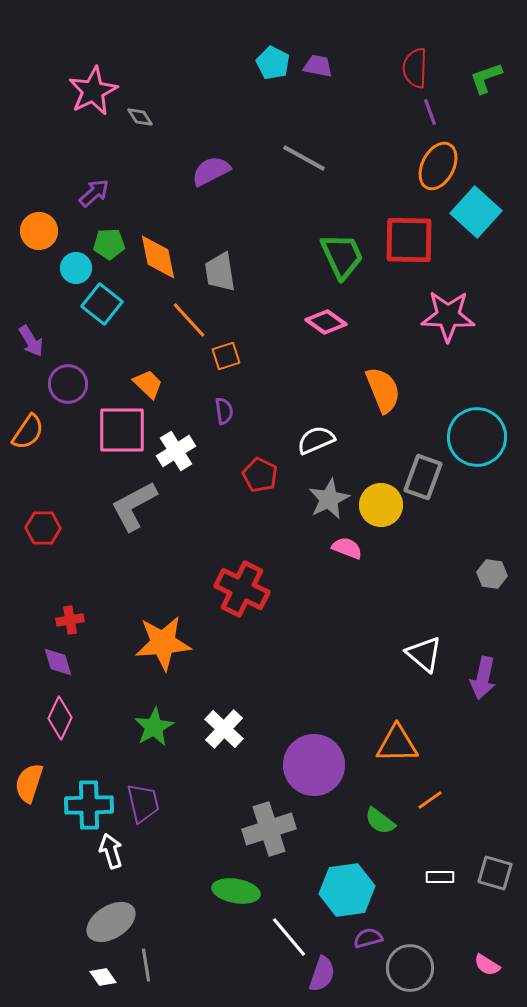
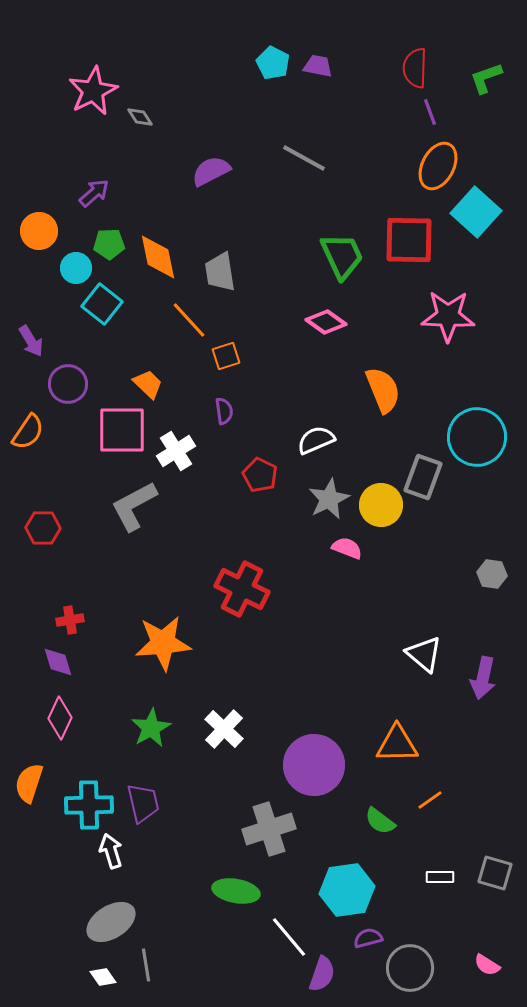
green star at (154, 727): moved 3 px left, 1 px down
